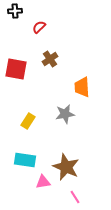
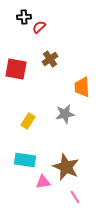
black cross: moved 9 px right, 6 px down
